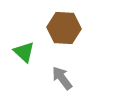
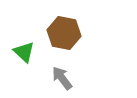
brown hexagon: moved 5 px down; rotated 8 degrees clockwise
